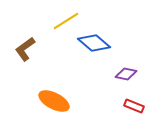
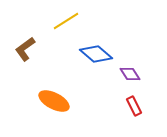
blue diamond: moved 2 px right, 11 px down
purple diamond: moved 4 px right; rotated 45 degrees clockwise
red rectangle: rotated 42 degrees clockwise
